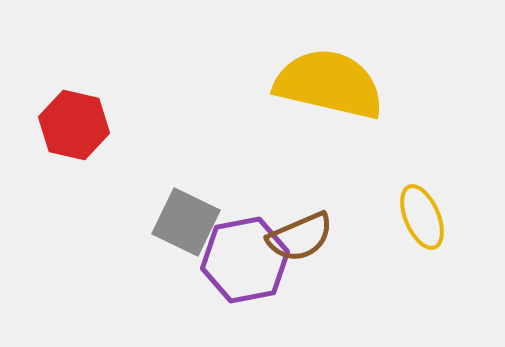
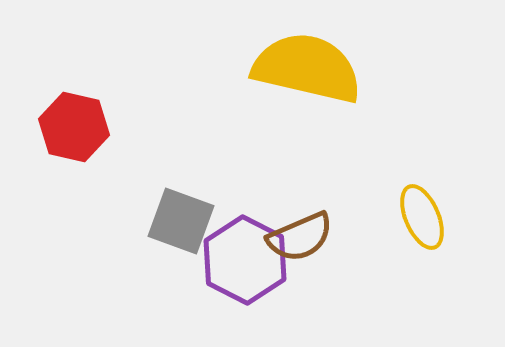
yellow semicircle: moved 22 px left, 16 px up
red hexagon: moved 2 px down
gray square: moved 5 px left, 1 px up; rotated 6 degrees counterclockwise
purple hexagon: rotated 22 degrees counterclockwise
